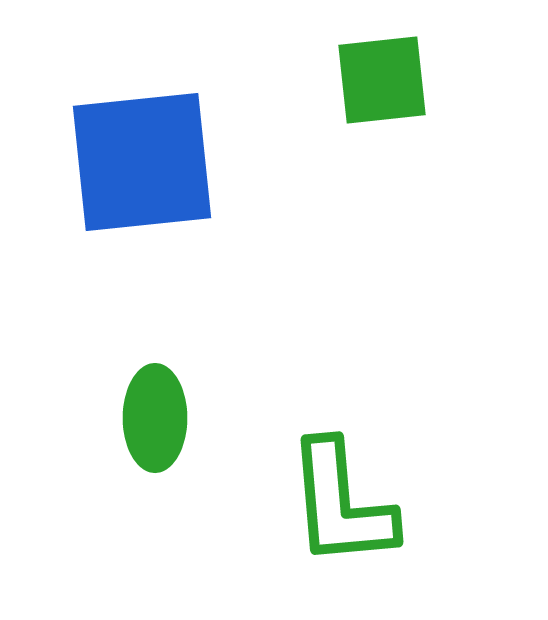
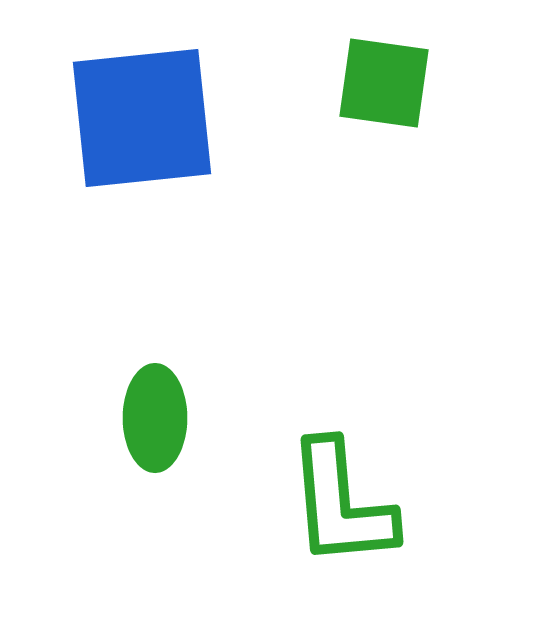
green square: moved 2 px right, 3 px down; rotated 14 degrees clockwise
blue square: moved 44 px up
